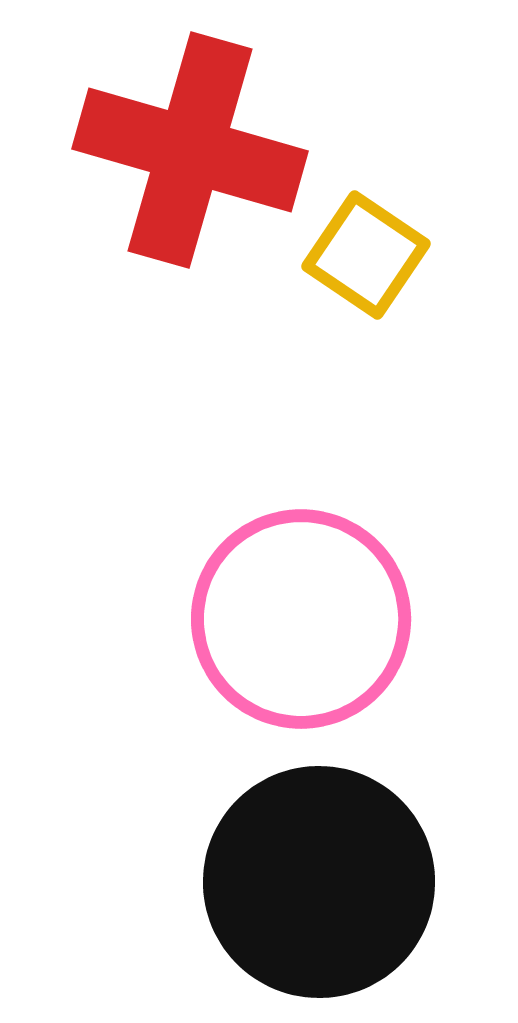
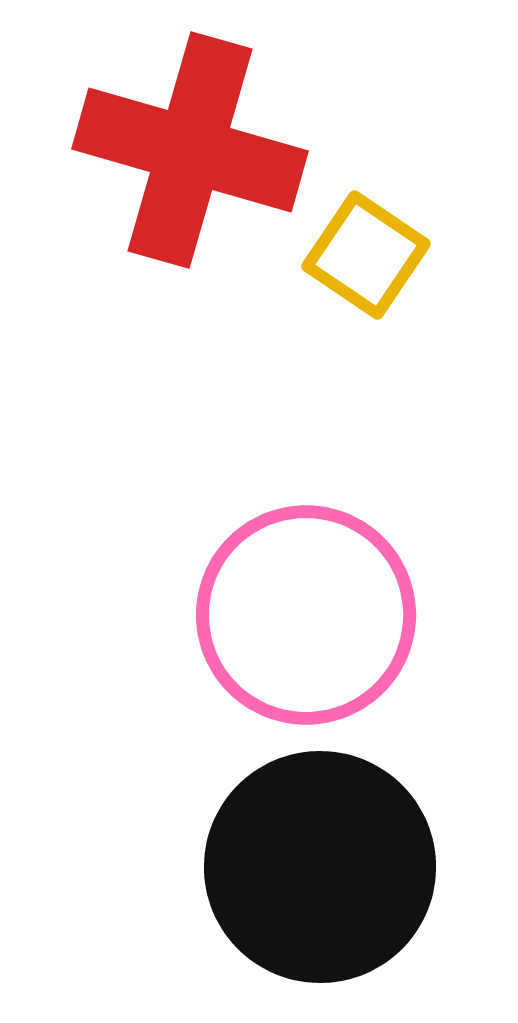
pink circle: moved 5 px right, 4 px up
black circle: moved 1 px right, 15 px up
